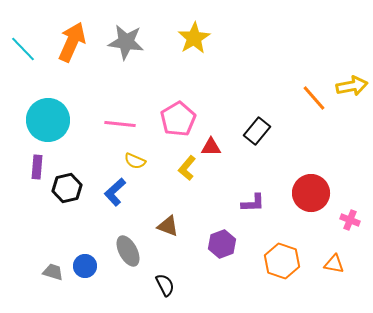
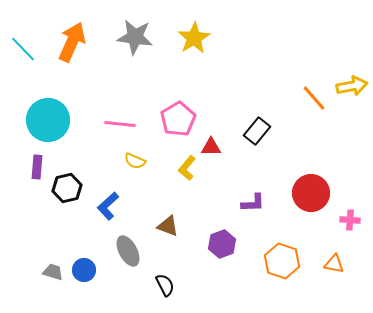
gray star: moved 9 px right, 5 px up
blue L-shape: moved 7 px left, 14 px down
pink cross: rotated 18 degrees counterclockwise
blue circle: moved 1 px left, 4 px down
